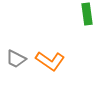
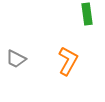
orange L-shape: moved 18 px right; rotated 96 degrees counterclockwise
